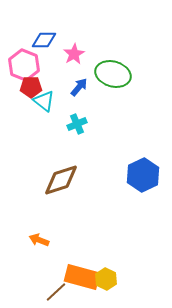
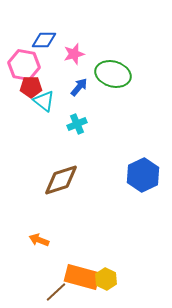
pink star: rotated 15 degrees clockwise
pink hexagon: rotated 12 degrees counterclockwise
